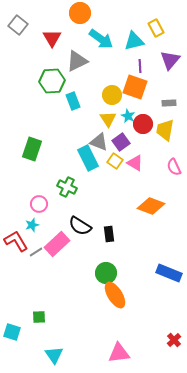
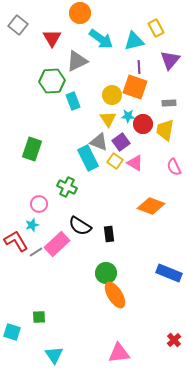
purple line at (140, 66): moved 1 px left, 1 px down
cyan star at (128, 116): rotated 24 degrees counterclockwise
